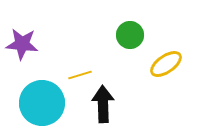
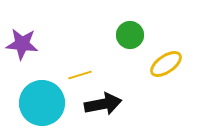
black arrow: rotated 81 degrees clockwise
